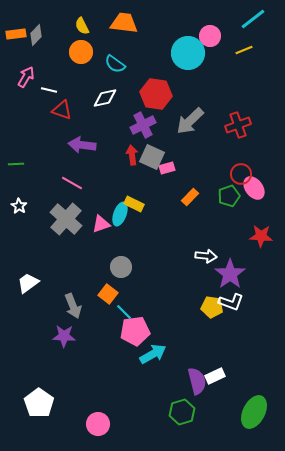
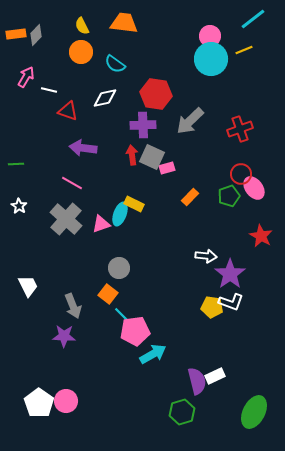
cyan circle at (188, 53): moved 23 px right, 6 px down
red triangle at (62, 110): moved 6 px right, 1 px down
purple cross at (143, 125): rotated 25 degrees clockwise
red cross at (238, 125): moved 2 px right, 4 px down
purple arrow at (82, 145): moved 1 px right, 3 px down
red star at (261, 236): rotated 25 degrees clockwise
gray circle at (121, 267): moved 2 px left, 1 px down
white trapezoid at (28, 283): moved 3 px down; rotated 100 degrees clockwise
cyan line at (124, 312): moved 2 px left, 3 px down
pink circle at (98, 424): moved 32 px left, 23 px up
